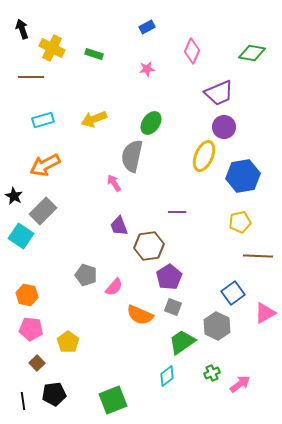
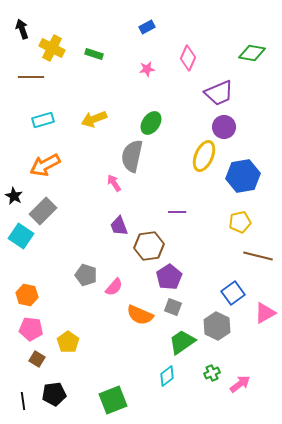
pink diamond at (192, 51): moved 4 px left, 7 px down
brown line at (258, 256): rotated 12 degrees clockwise
brown square at (37, 363): moved 4 px up; rotated 14 degrees counterclockwise
